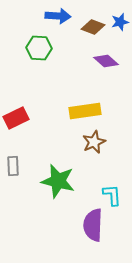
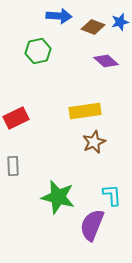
blue arrow: moved 1 px right
green hexagon: moved 1 px left, 3 px down; rotated 15 degrees counterclockwise
green star: moved 16 px down
purple semicircle: moved 1 px left; rotated 20 degrees clockwise
